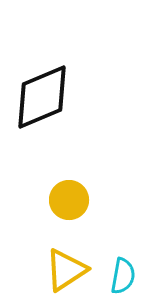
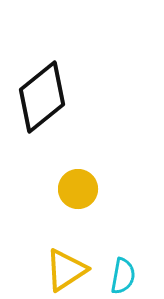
black diamond: rotated 16 degrees counterclockwise
yellow circle: moved 9 px right, 11 px up
